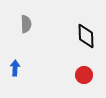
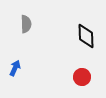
blue arrow: rotated 21 degrees clockwise
red circle: moved 2 px left, 2 px down
